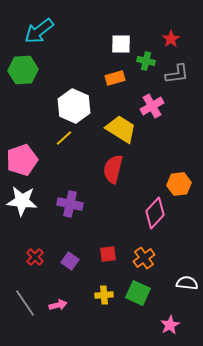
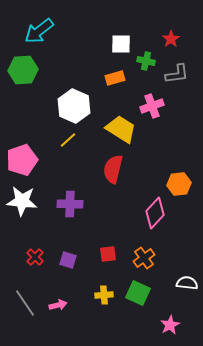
pink cross: rotated 10 degrees clockwise
yellow line: moved 4 px right, 2 px down
purple cross: rotated 10 degrees counterclockwise
purple square: moved 2 px left, 1 px up; rotated 18 degrees counterclockwise
